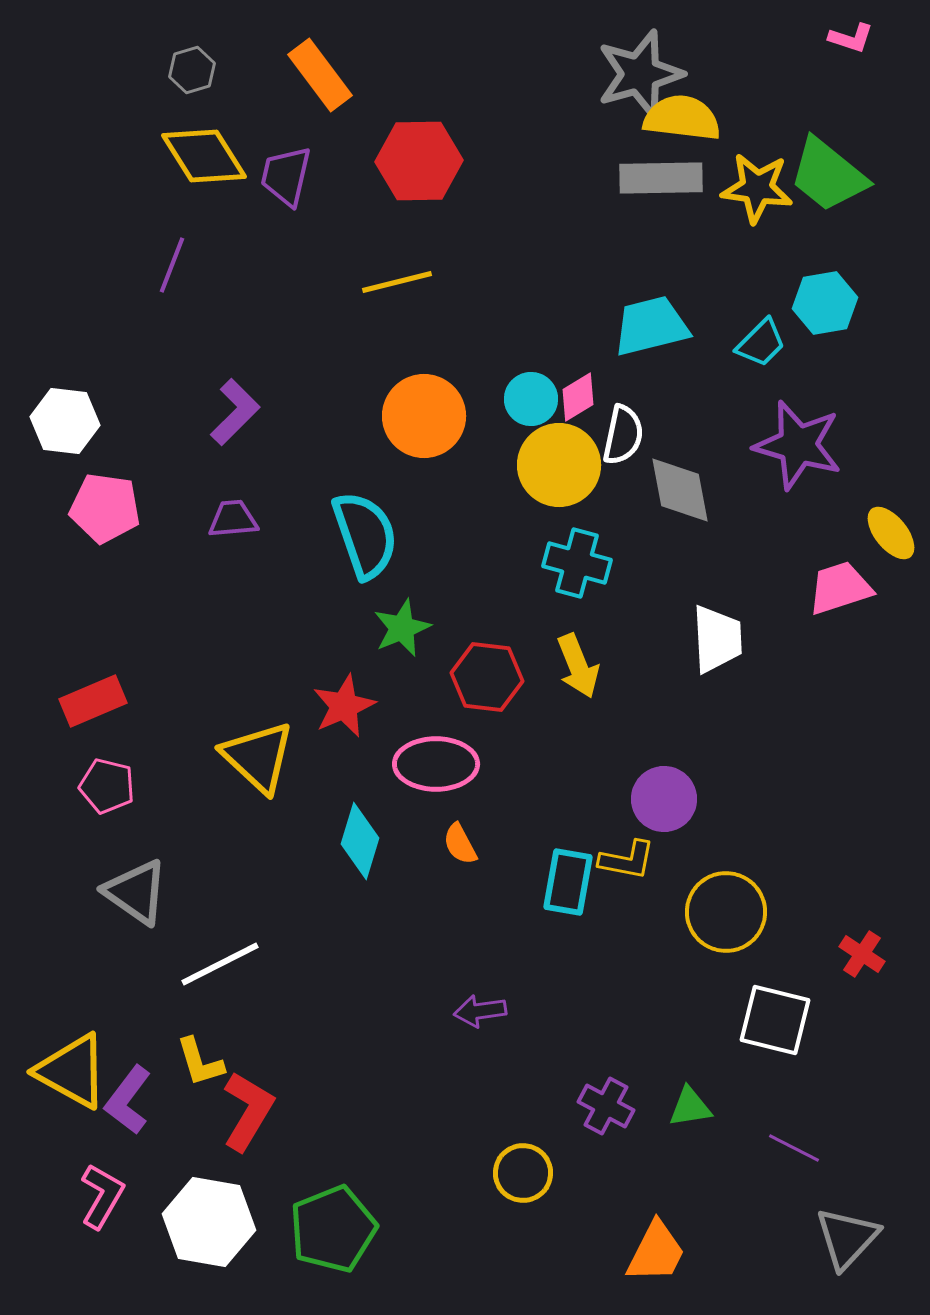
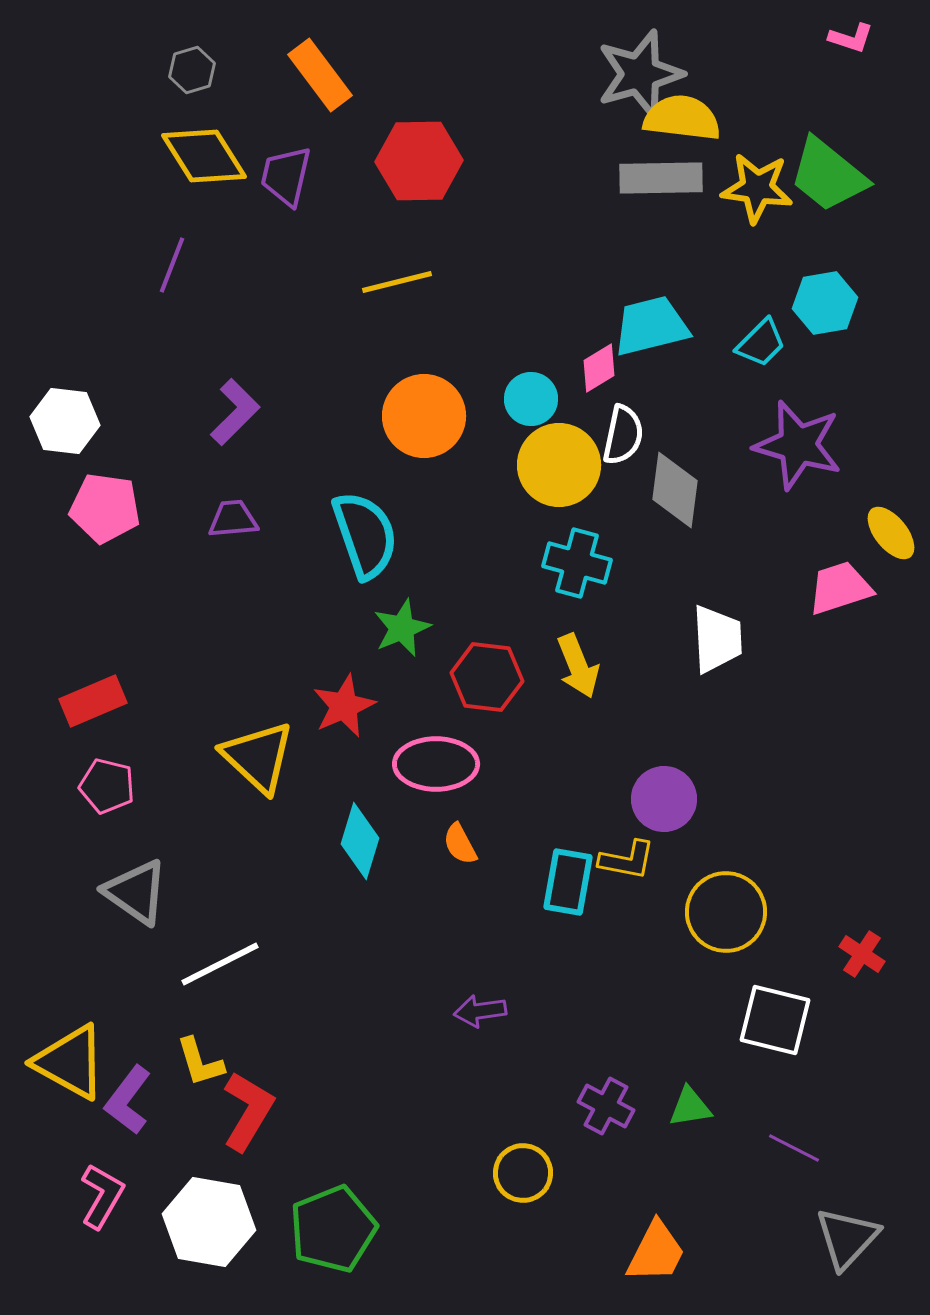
pink diamond at (578, 397): moved 21 px right, 29 px up
gray diamond at (680, 490): moved 5 px left; rotated 18 degrees clockwise
yellow triangle at (72, 1071): moved 2 px left, 9 px up
